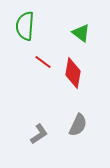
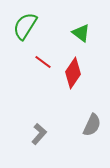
green semicircle: rotated 28 degrees clockwise
red diamond: rotated 24 degrees clockwise
gray semicircle: moved 14 px right
gray L-shape: rotated 15 degrees counterclockwise
